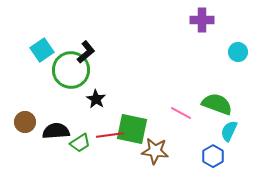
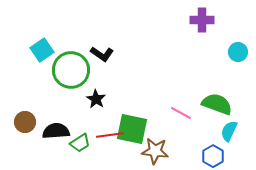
black L-shape: moved 16 px right, 2 px down; rotated 75 degrees clockwise
